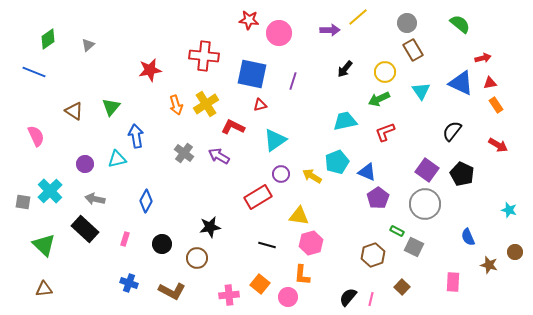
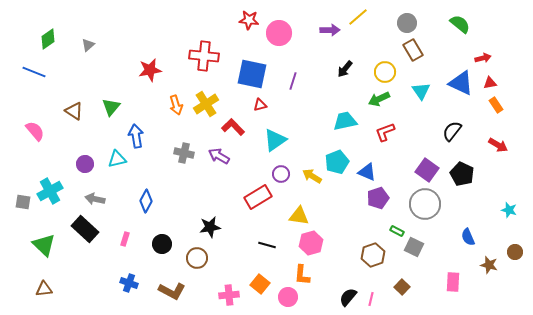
red L-shape at (233, 127): rotated 20 degrees clockwise
pink semicircle at (36, 136): moved 1 px left, 5 px up; rotated 15 degrees counterclockwise
gray cross at (184, 153): rotated 24 degrees counterclockwise
cyan cross at (50, 191): rotated 15 degrees clockwise
purple pentagon at (378, 198): rotated 15 degrees clockwise
